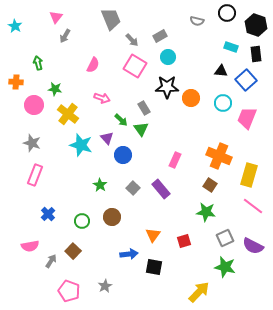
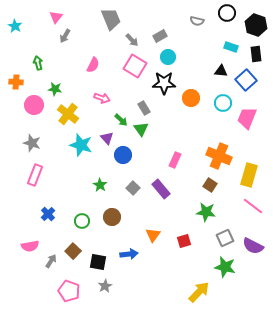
black star at (167, 87): moved 3 px left, 4 px up
black square at (154, 267): moved 56 px left, 5 px up
